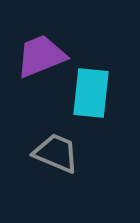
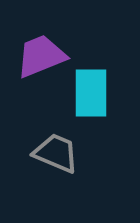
cyan rectangle: rotated 6 degrees counterclockwise
